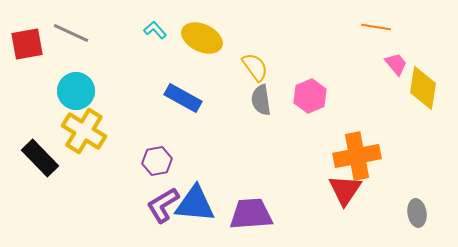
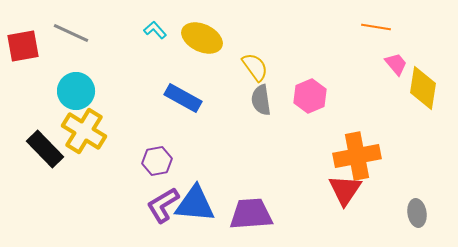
red square: moved 4 px left, 2 px down
black rectangle: moved 5 px right, 9 px up
